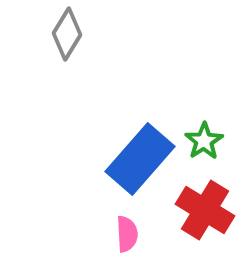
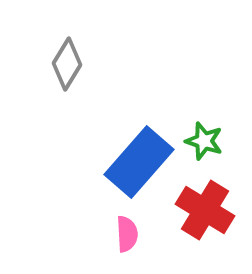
gray diamond: moved 30 px down
green star: rotated 21 degrees counterclockwise
blue rectangle: moved 1 px left, 3 px down
